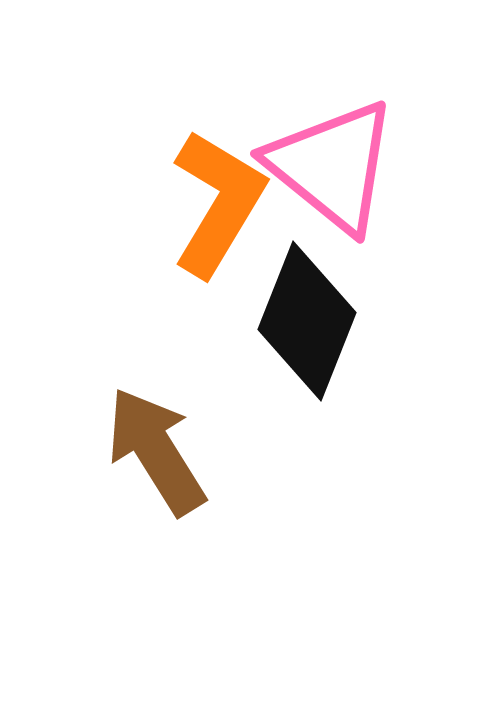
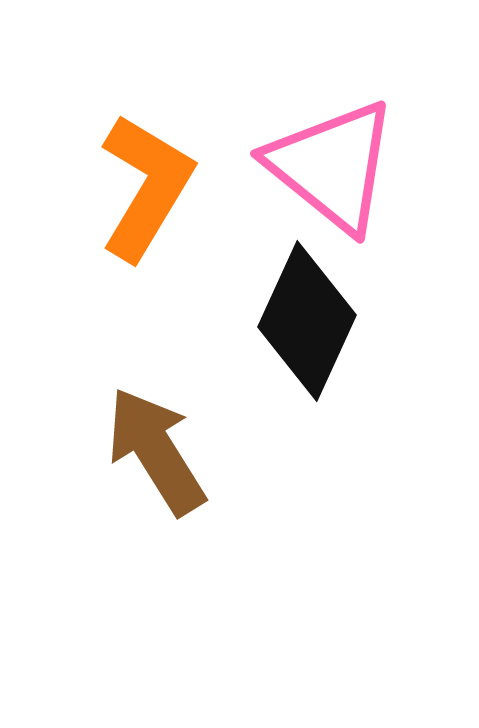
orange L-shape: moved 72 px left, 16 px up
black diamond: rotated 3 degrees clockwise
